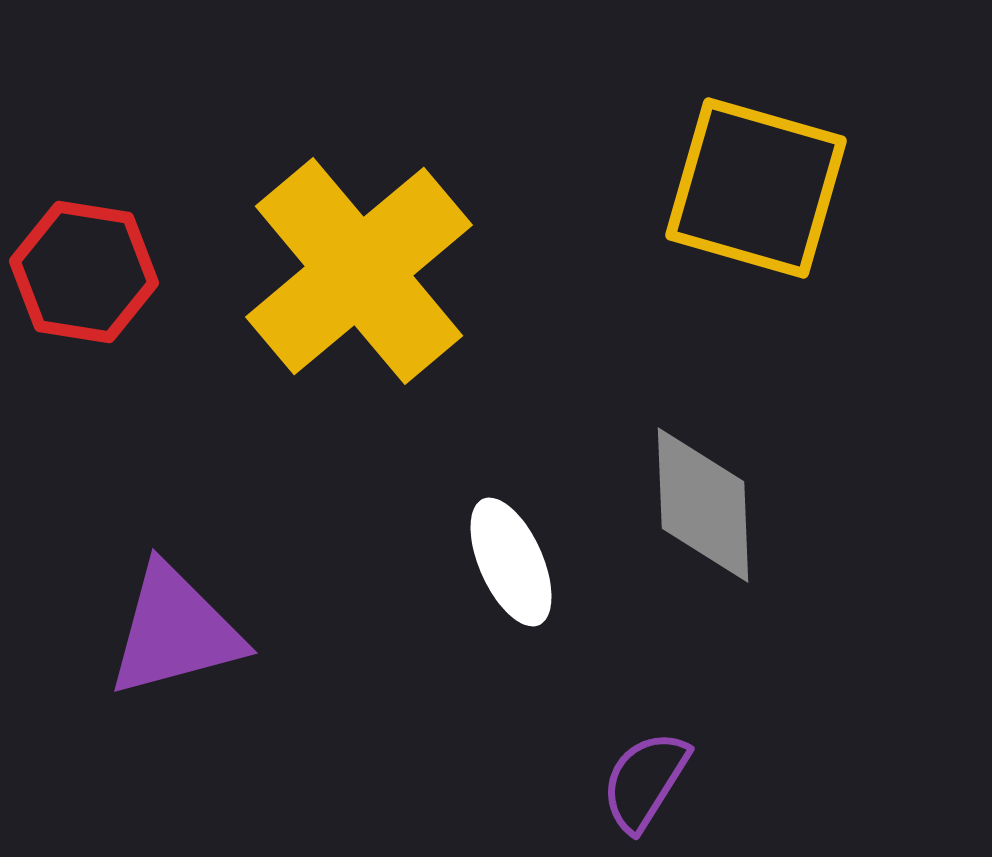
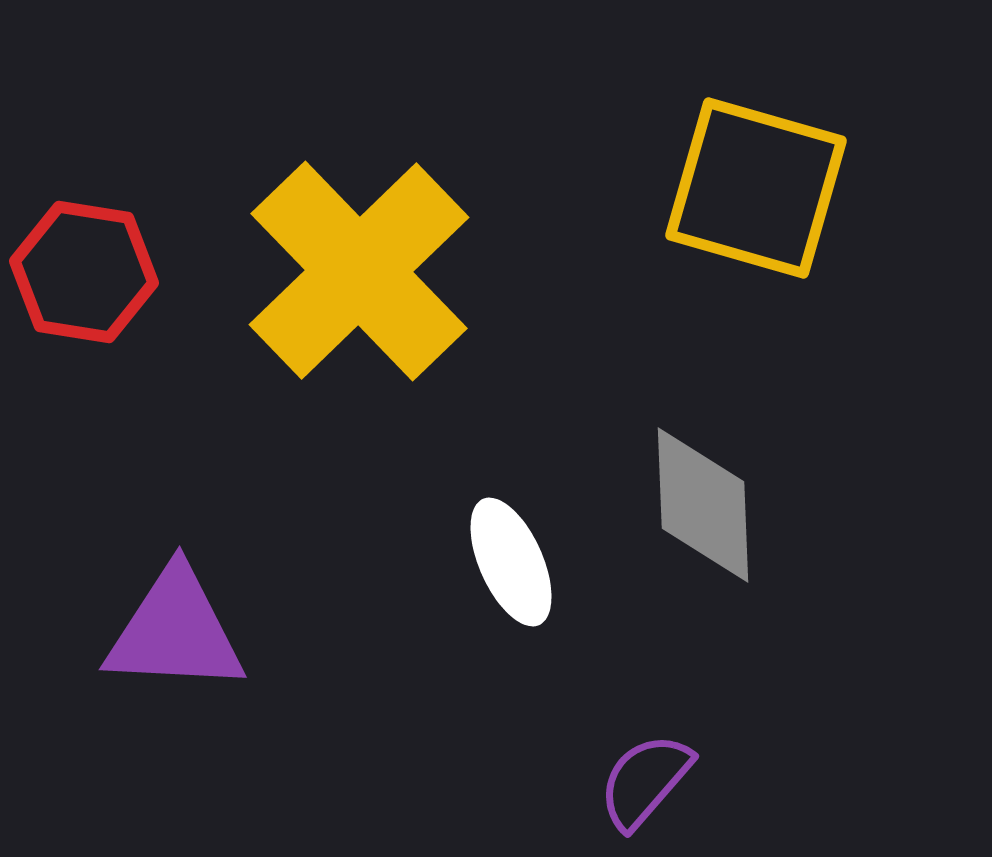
yellow cross: rotated 4 degrees counterclockwise
purple triangle: rotated 18 degrees clockwise
purple semicircle: rotated 9 degrees clockwise
